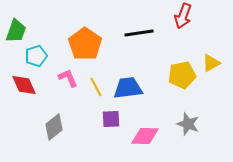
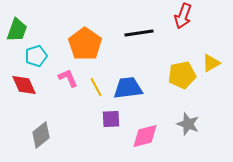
green trapezoid: moved 1 px right, 1 px up
gray diamond: moved 13 px left, 8 px down
pink diamond: rotated 16 degrees counterclockwise
